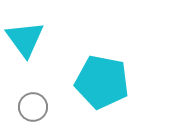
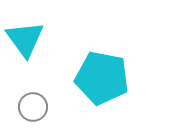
cyan pentagon: moved 4 px up
